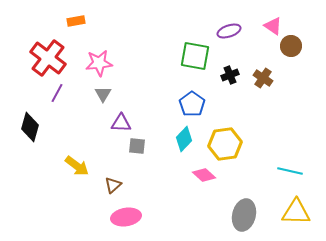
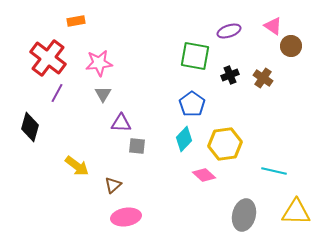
cyan line: moved 16 px left
